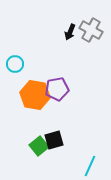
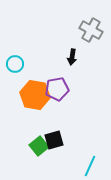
black arrow: moved 2 px right, 25 px down; rotated 14 degrees counterclockwise
